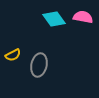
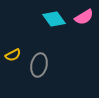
pink semicircle: moved 1 px right; rotated 138 degrees clockwise
